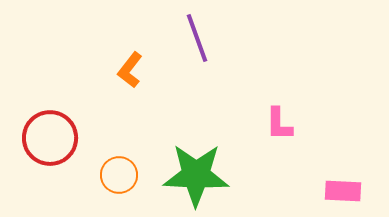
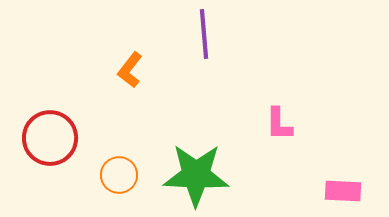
purple line: moved 7 px right, 4 px up; rotated 15 degrees clockwise
